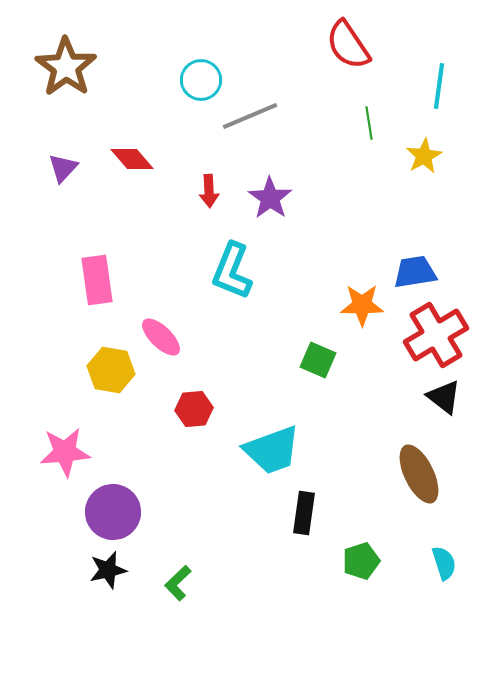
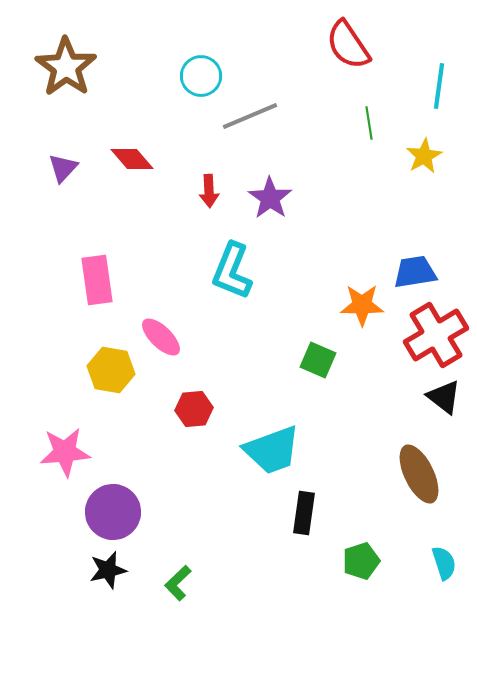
cyan circle: moved 4 px up
